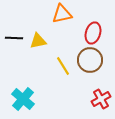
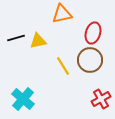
black line: moved 2 px right; rotated 18 degrees counterclockwise
